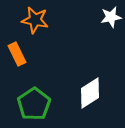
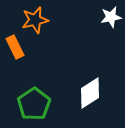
orange star: rotated 24 degrees counterclockwise
orange rectangle: moved 2 px left, 7 px up
